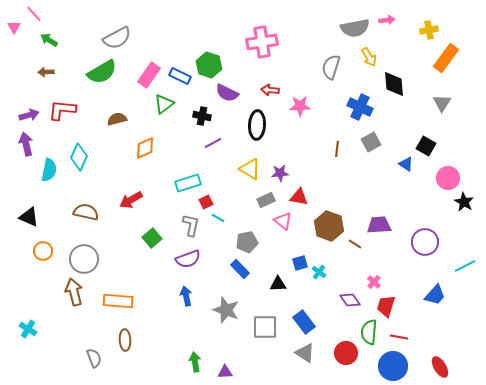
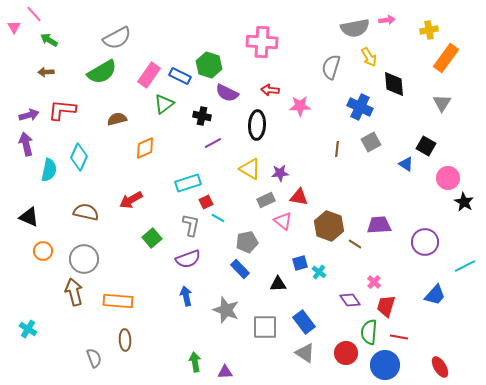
pink cross at (262, 42): rotated 12 degrees clockwise
blue circle at (393, 366): moved 8 px left, 1 px up
